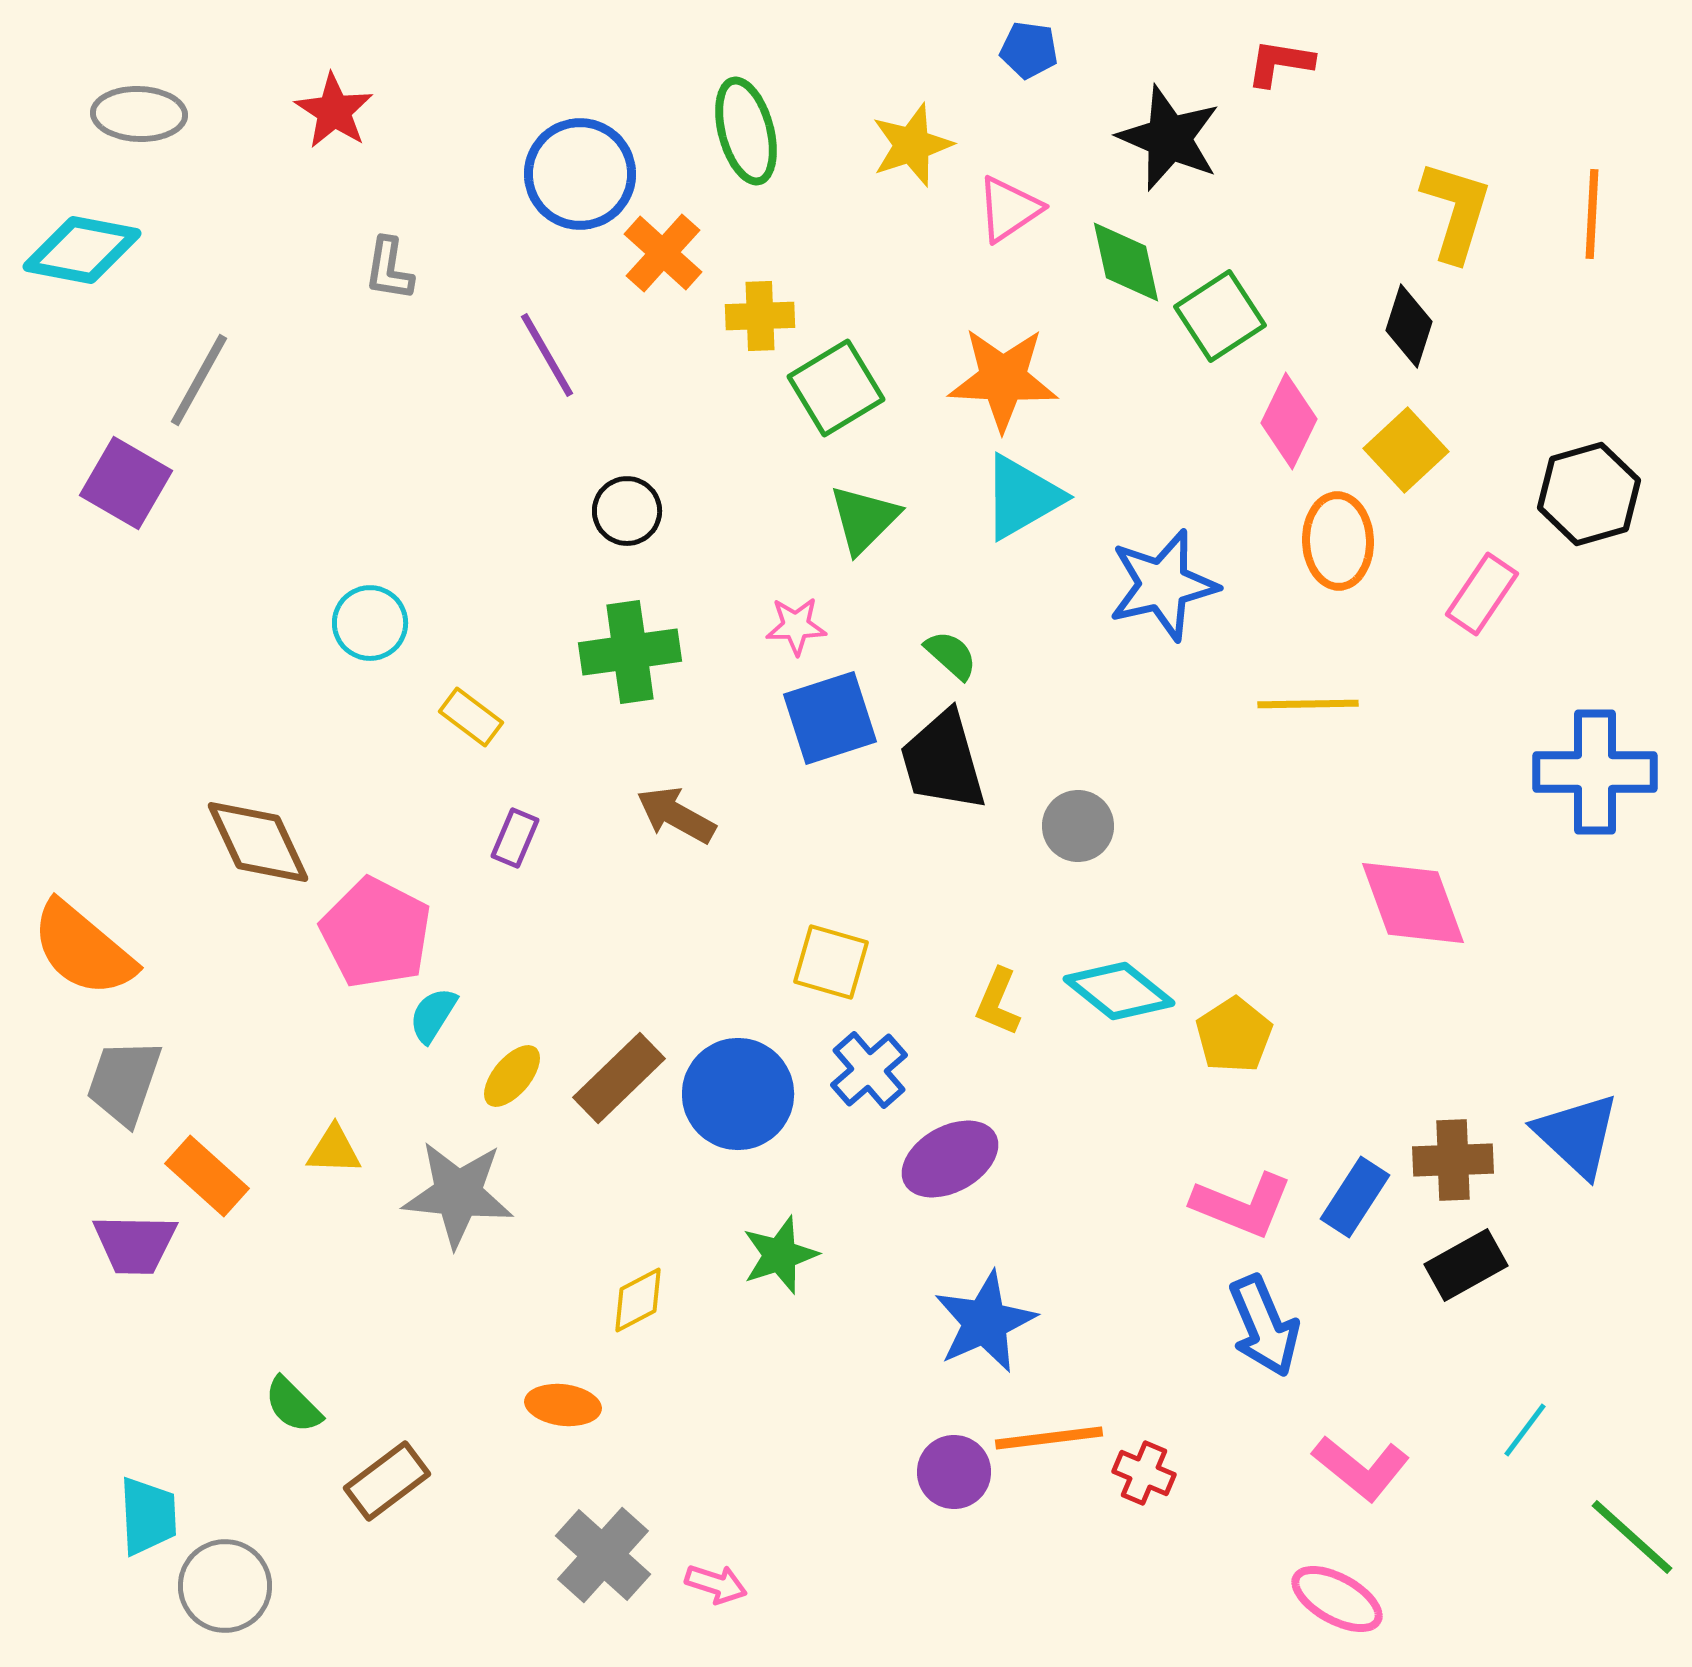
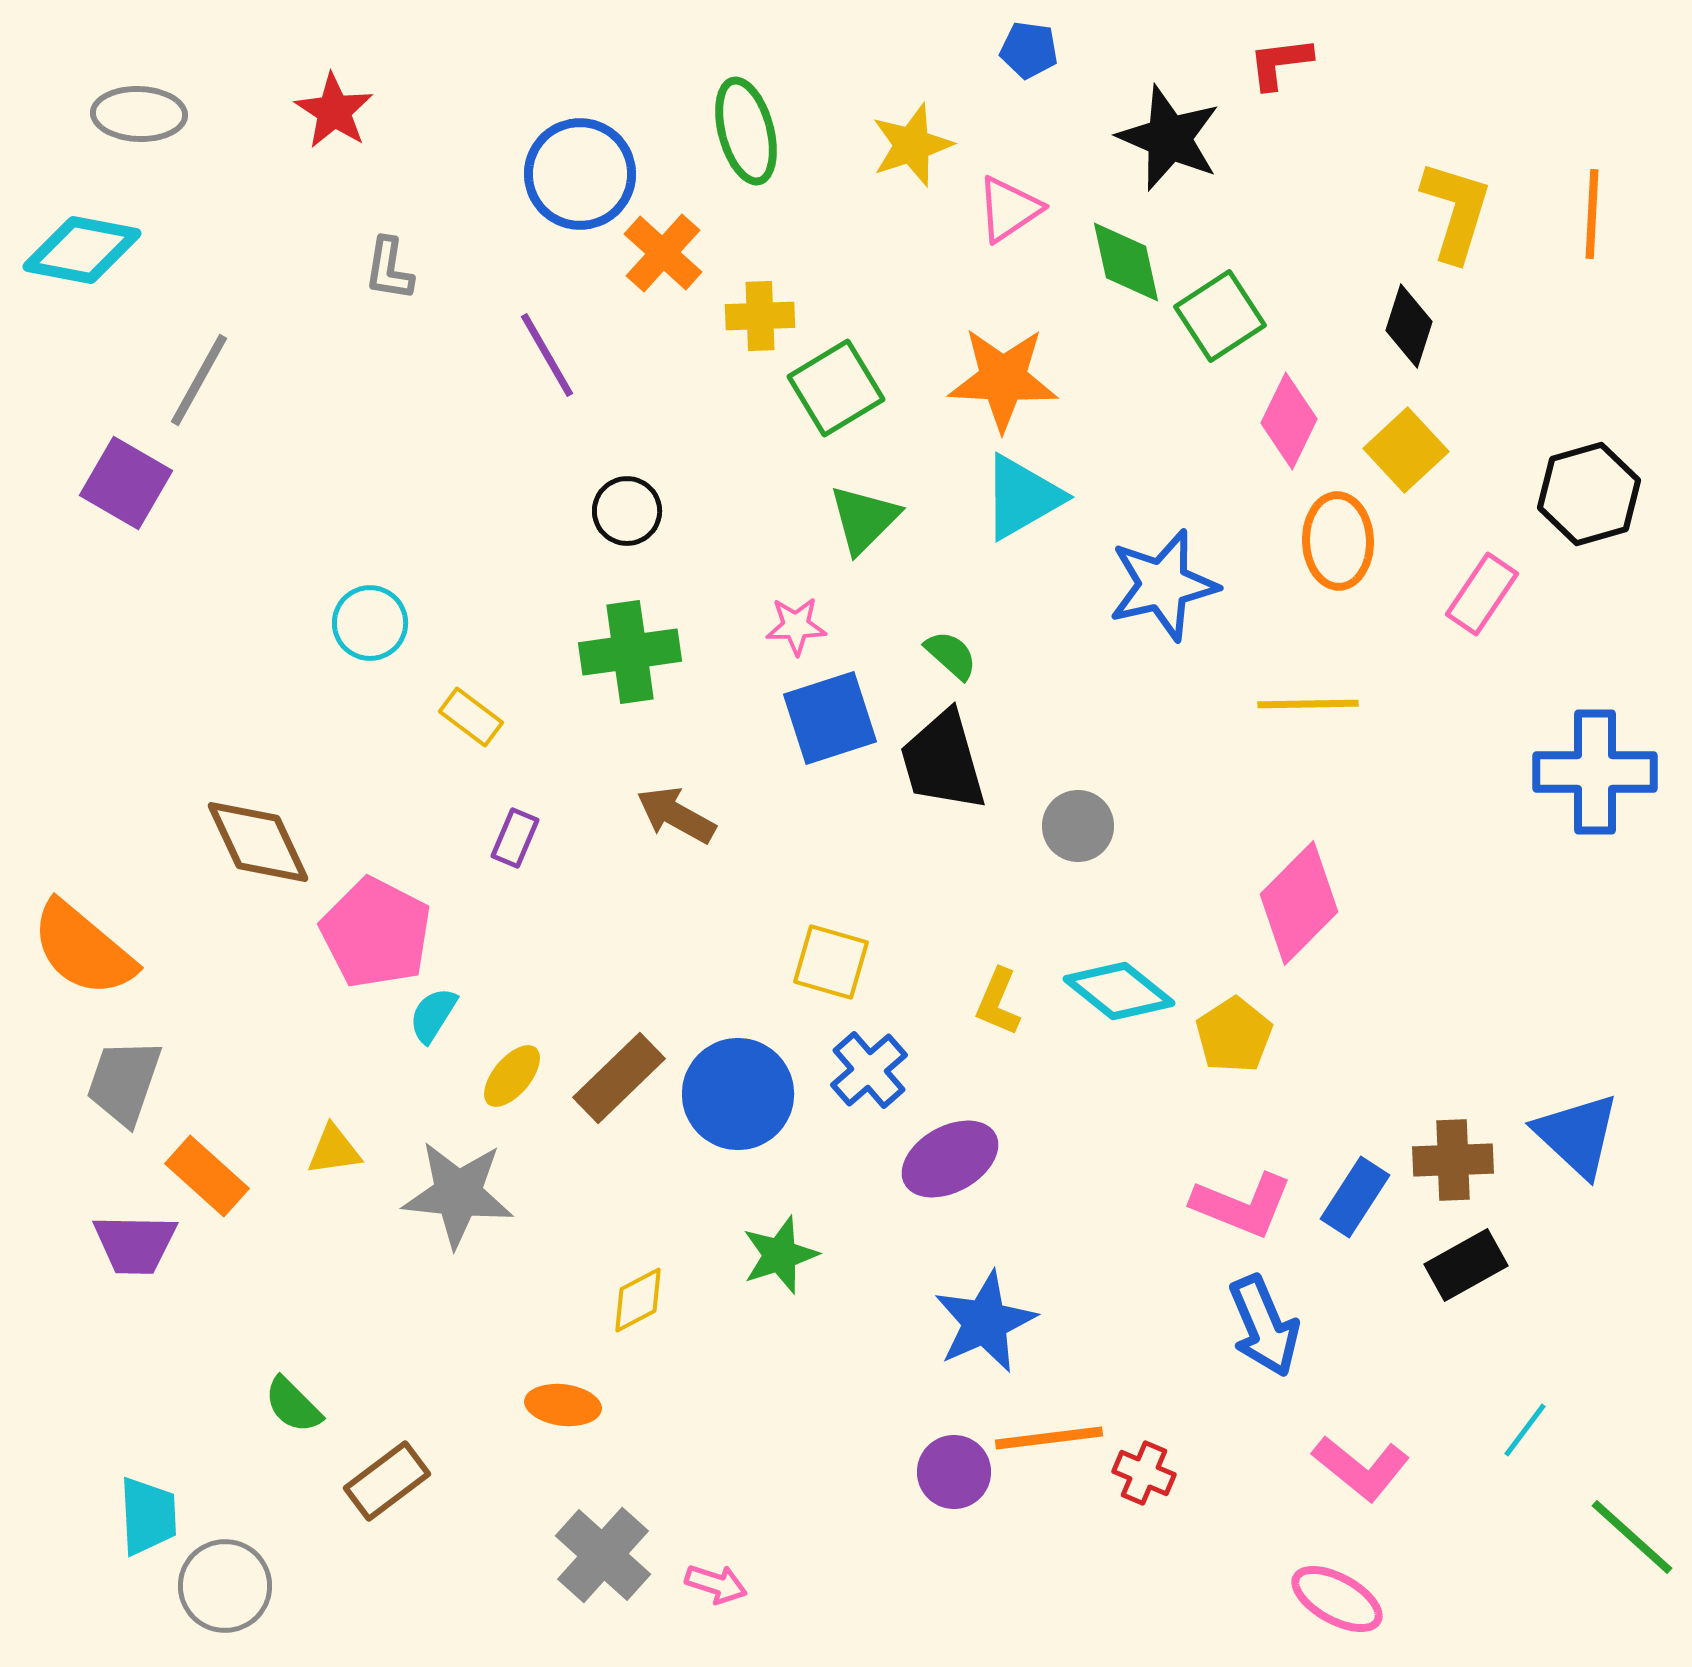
red L-shape at (1280, 63): rotated 16 degrees counterclockwise
pink diamond at (1413, 903): moved 114 px left; rotated 65 degrees clockwise
yellow triangle at (334, 1150): rotated 10 degrees counterclockwise
